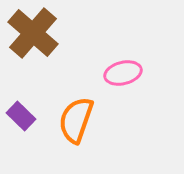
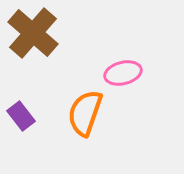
purple rectangle: rotated 8 degrees clockwise
orange semicircle: moved 9 px right, 7 px up
